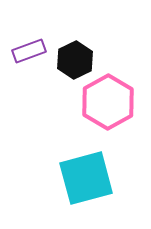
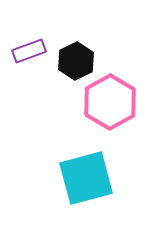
black hexagon: moved 1 px right, 1 px down
pink hexagon: moved 2 px right
